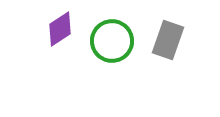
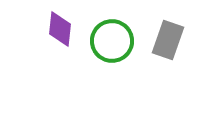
purple diamond: rotated 51 degrees counterclockwise
